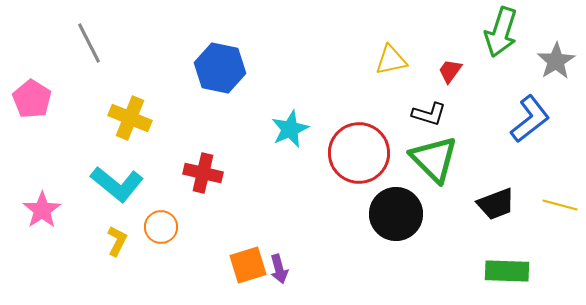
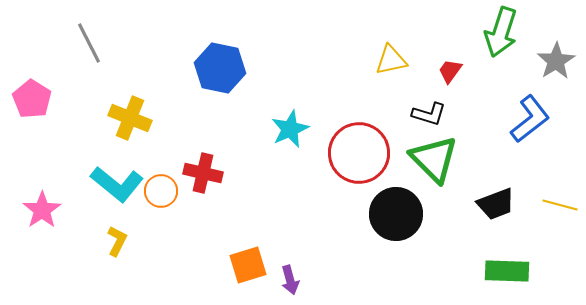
orange circle: moved 36 px up
purple arrow: moved 11 px right, 11 px down
